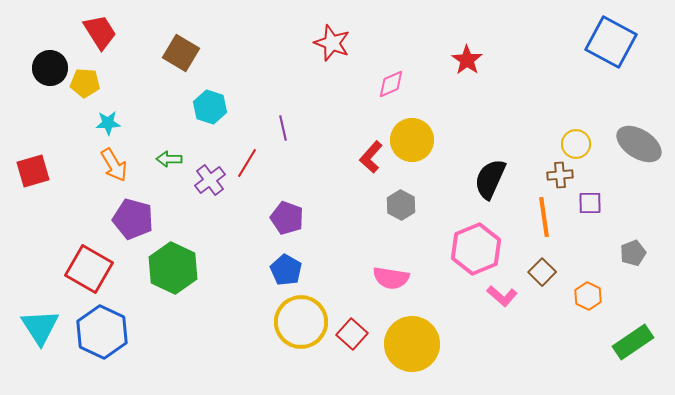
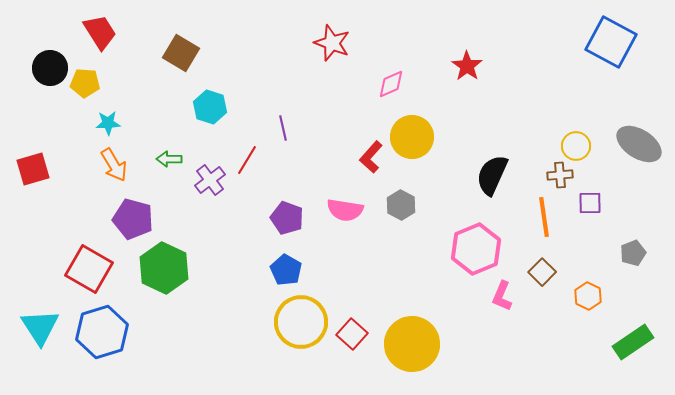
red star at (467, 60): moved 6 px down
yellow circle at (412, 140): moved 3 px up
yellow circle at (576, 144): moved 2 px down
red line at (247, 163): moved 3 px up
red square at (33, 171): moved 2 px up
black semicircle at (490, 179): moved 2 px right, 4 px up
green hexagon at (173, 268): moved 9 px left
pink semicircle at (391, 278): moved 46 px left, 68 px up
pink L-shape at (502, 296): rotated 72 degrees clockwise
blue hexagon at (102, 332): rotated 18 degrees clockwise
